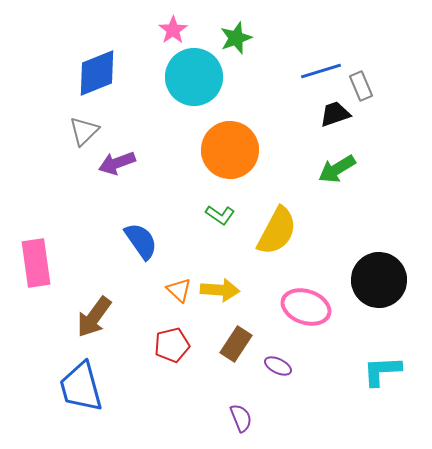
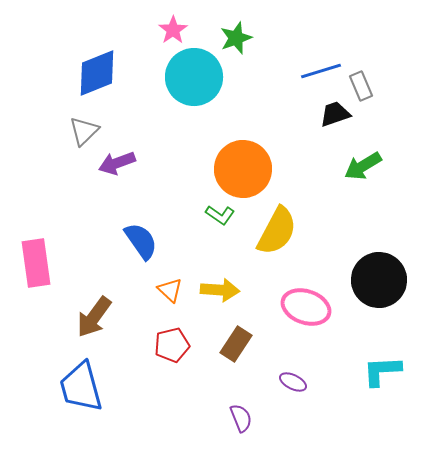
orange circle: moved 13 px right, 19 px down
green arrow: moved 26 px right, 3 px up
orange triangle: moved 9 px left
purple ellipse: moved 15 px right, 16 px down
